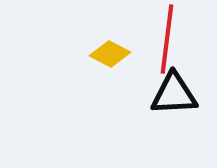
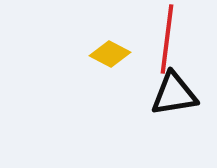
black triangle: rotated 6 degrees counterclockwise
